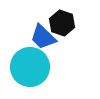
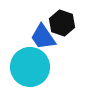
blue trapezoid: rotated 12 degrees clockwise
